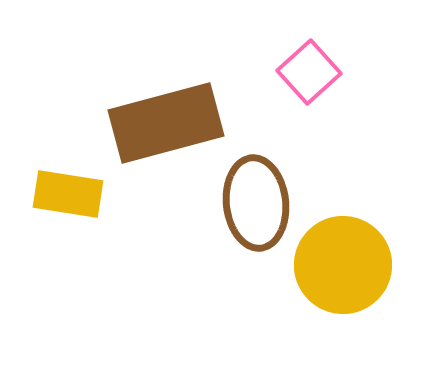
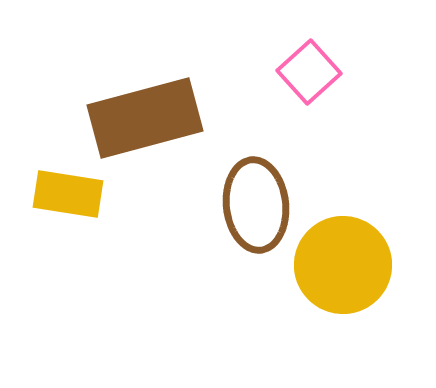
brown rectangle: moved 21 px left, 5 px up
brown ellipse: moved 2 px down
